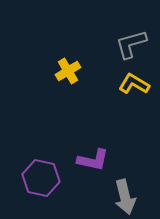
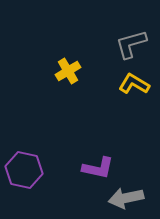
purple L-shape: moved 5 px right, 8 px down
purple hexagon: moved 17 px left, 8 px up
gray arrow: moved 1 px right, 1 px down; rotated 92 degrees clockwise
